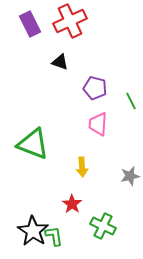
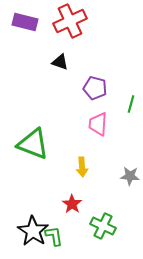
purple rectangle: moved 5 px left, 2 px up; rotated 50 degrees counterclockwise
green line: moved 3 px down; rotated 42 degrees clockwise
gray star: rotated 18 degrees clockwise
